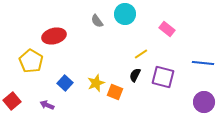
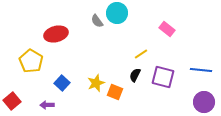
cyan circle: moved 8 px left, 1 px up
red ellipse: moved 2 px right, 2 px up
blue line: moved 2 px left, 7 px down
blue square: moved 3 px left
purple arrow: rotated 24 degrees counterclockwise
